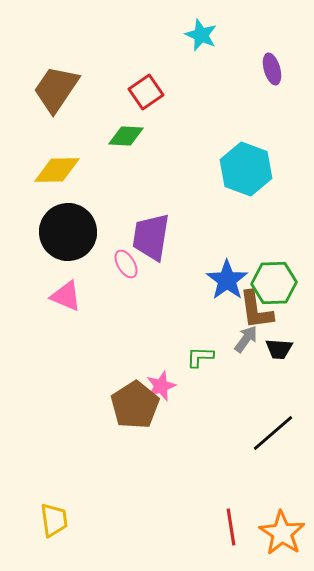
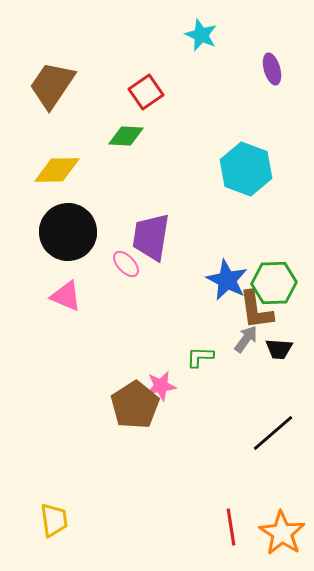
brown trapezoid: moved 4 px left, 4 px up
pink ellipse: rotated 12 degrees counterclockwise
blue star: rotated 9 degrees counterclockwise
pink star: rotated 12 degrees clockwise
